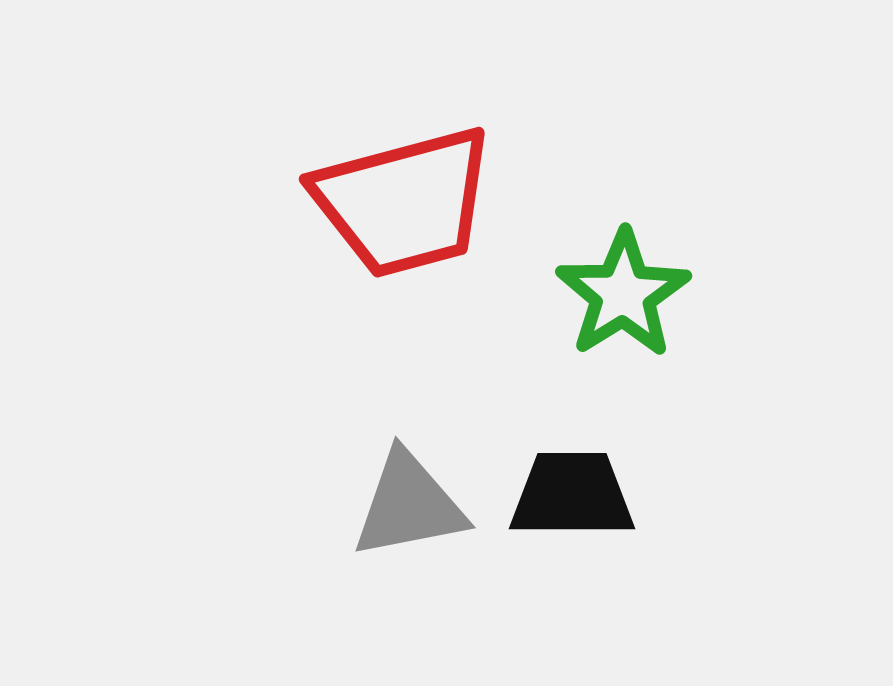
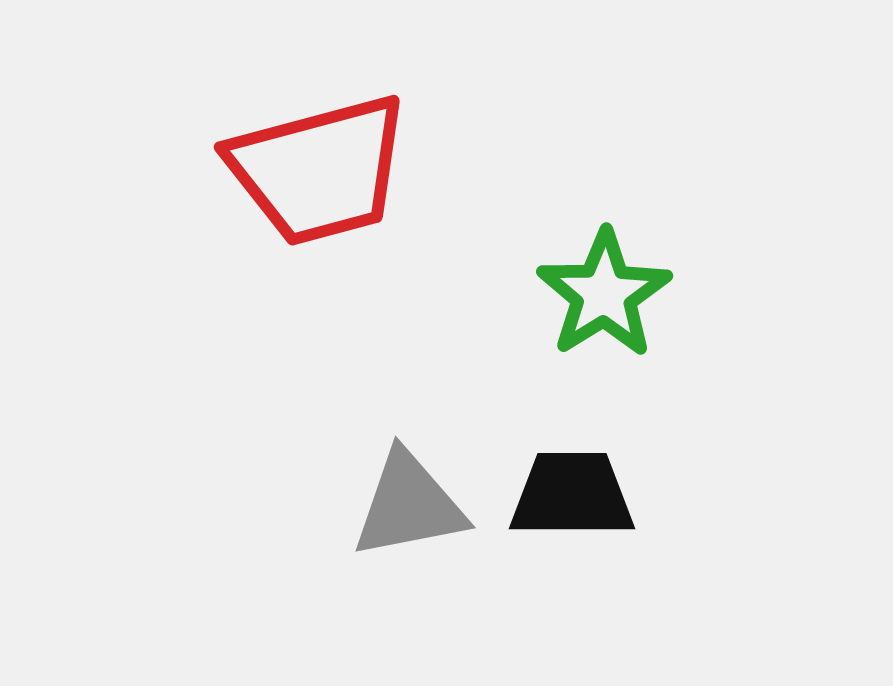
red trapezoid: moved 85 px left, 32 px up
green star: moved 19 px left
